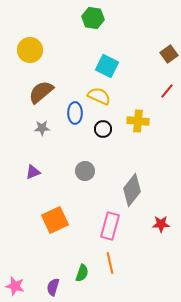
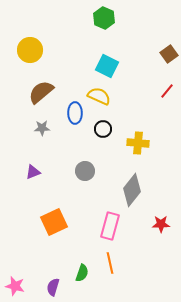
green hexagon: moved 11 px right; rotated 15 degrees clockwise
yellow cross: moved 22 px down
orange square: moved 1 px left, 2 px down
